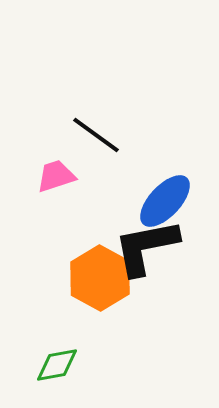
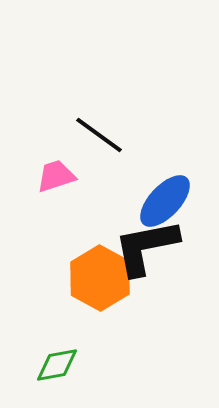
black line: moved 3 px right
